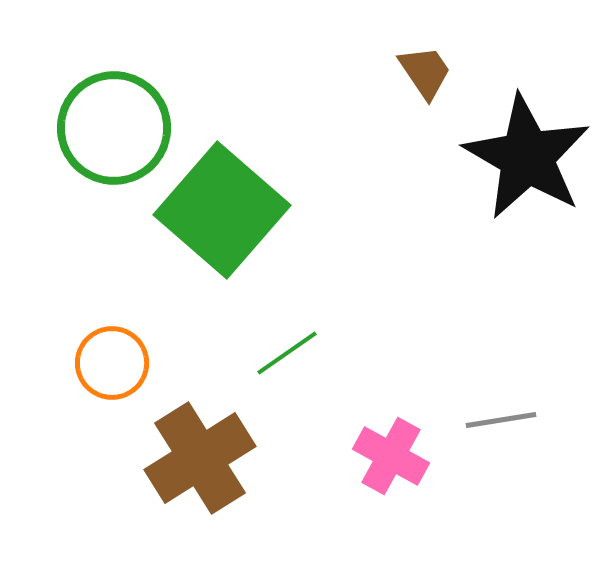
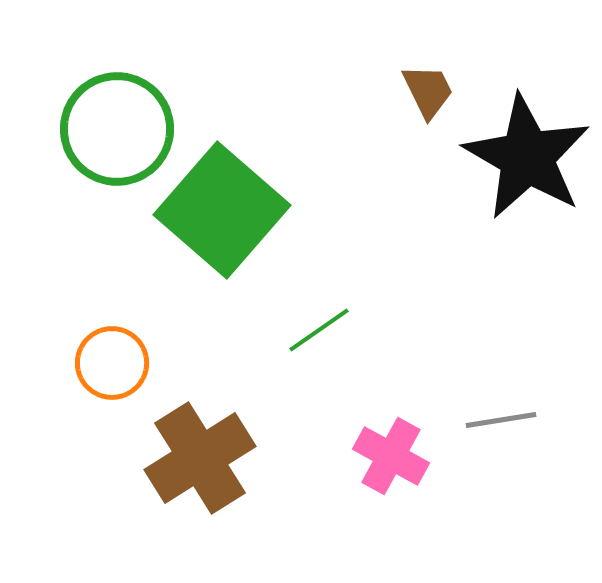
brown trapezoid: moved 3 px right, 19 px down; rotated 8 degrees clockwise
green circle: moved 3 px right, 1 px down
green line: moved 32 px right, 23 px up
